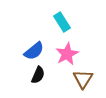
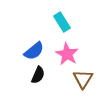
pink star: rotated 15 degrees counterclockwise
